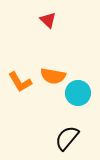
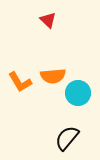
orange semicircle: rotated 15 degrees counterclockwise
